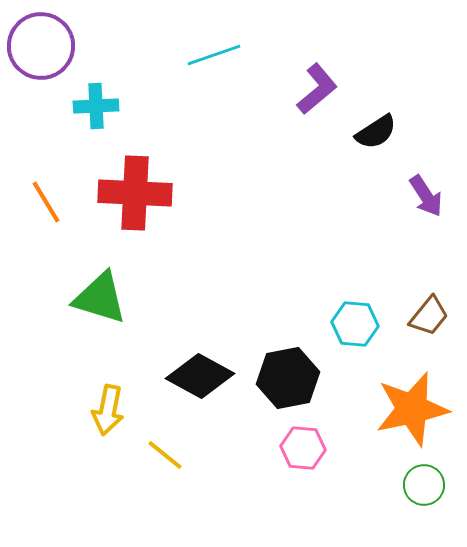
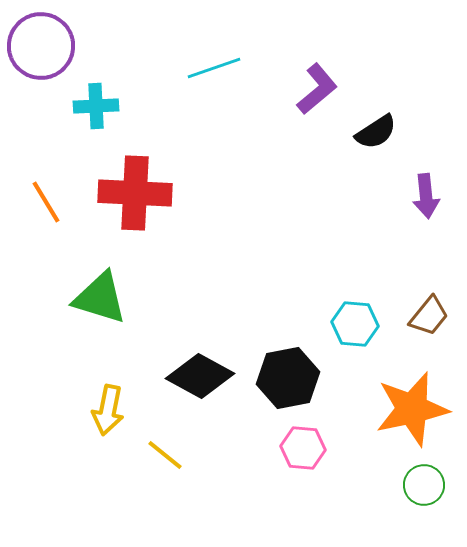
cyan line: moved 13 px down
purple arrow: rotated 27 degrees clockwise
